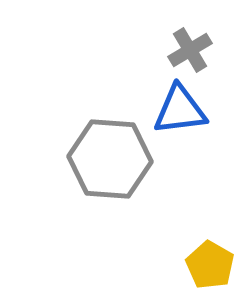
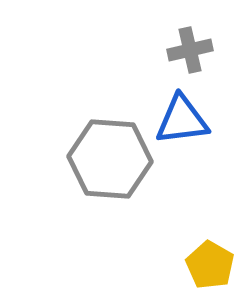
gray cross: rotated 18 degrees clockwise
blue triangle: moved 2 px right, 10 px down
